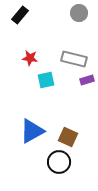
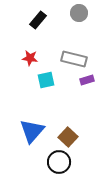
black rectangle: moved 18 px right, 5 px down
blue triangle: rotated 20 degrees counterclockwise
brown square: rotated 18 degrees clockwise
